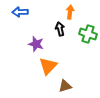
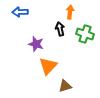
green cross: moved 3 px left
